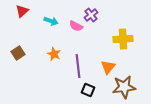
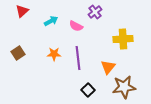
purple cross: moved 4 px right, 3 px up
cyan arrow: rotated 48 degrees counterclockwise
orange star: rotated 24 degrees counterclockwise
purple line: moved 8 px up
black square: rotated 24 degrees clockwise
